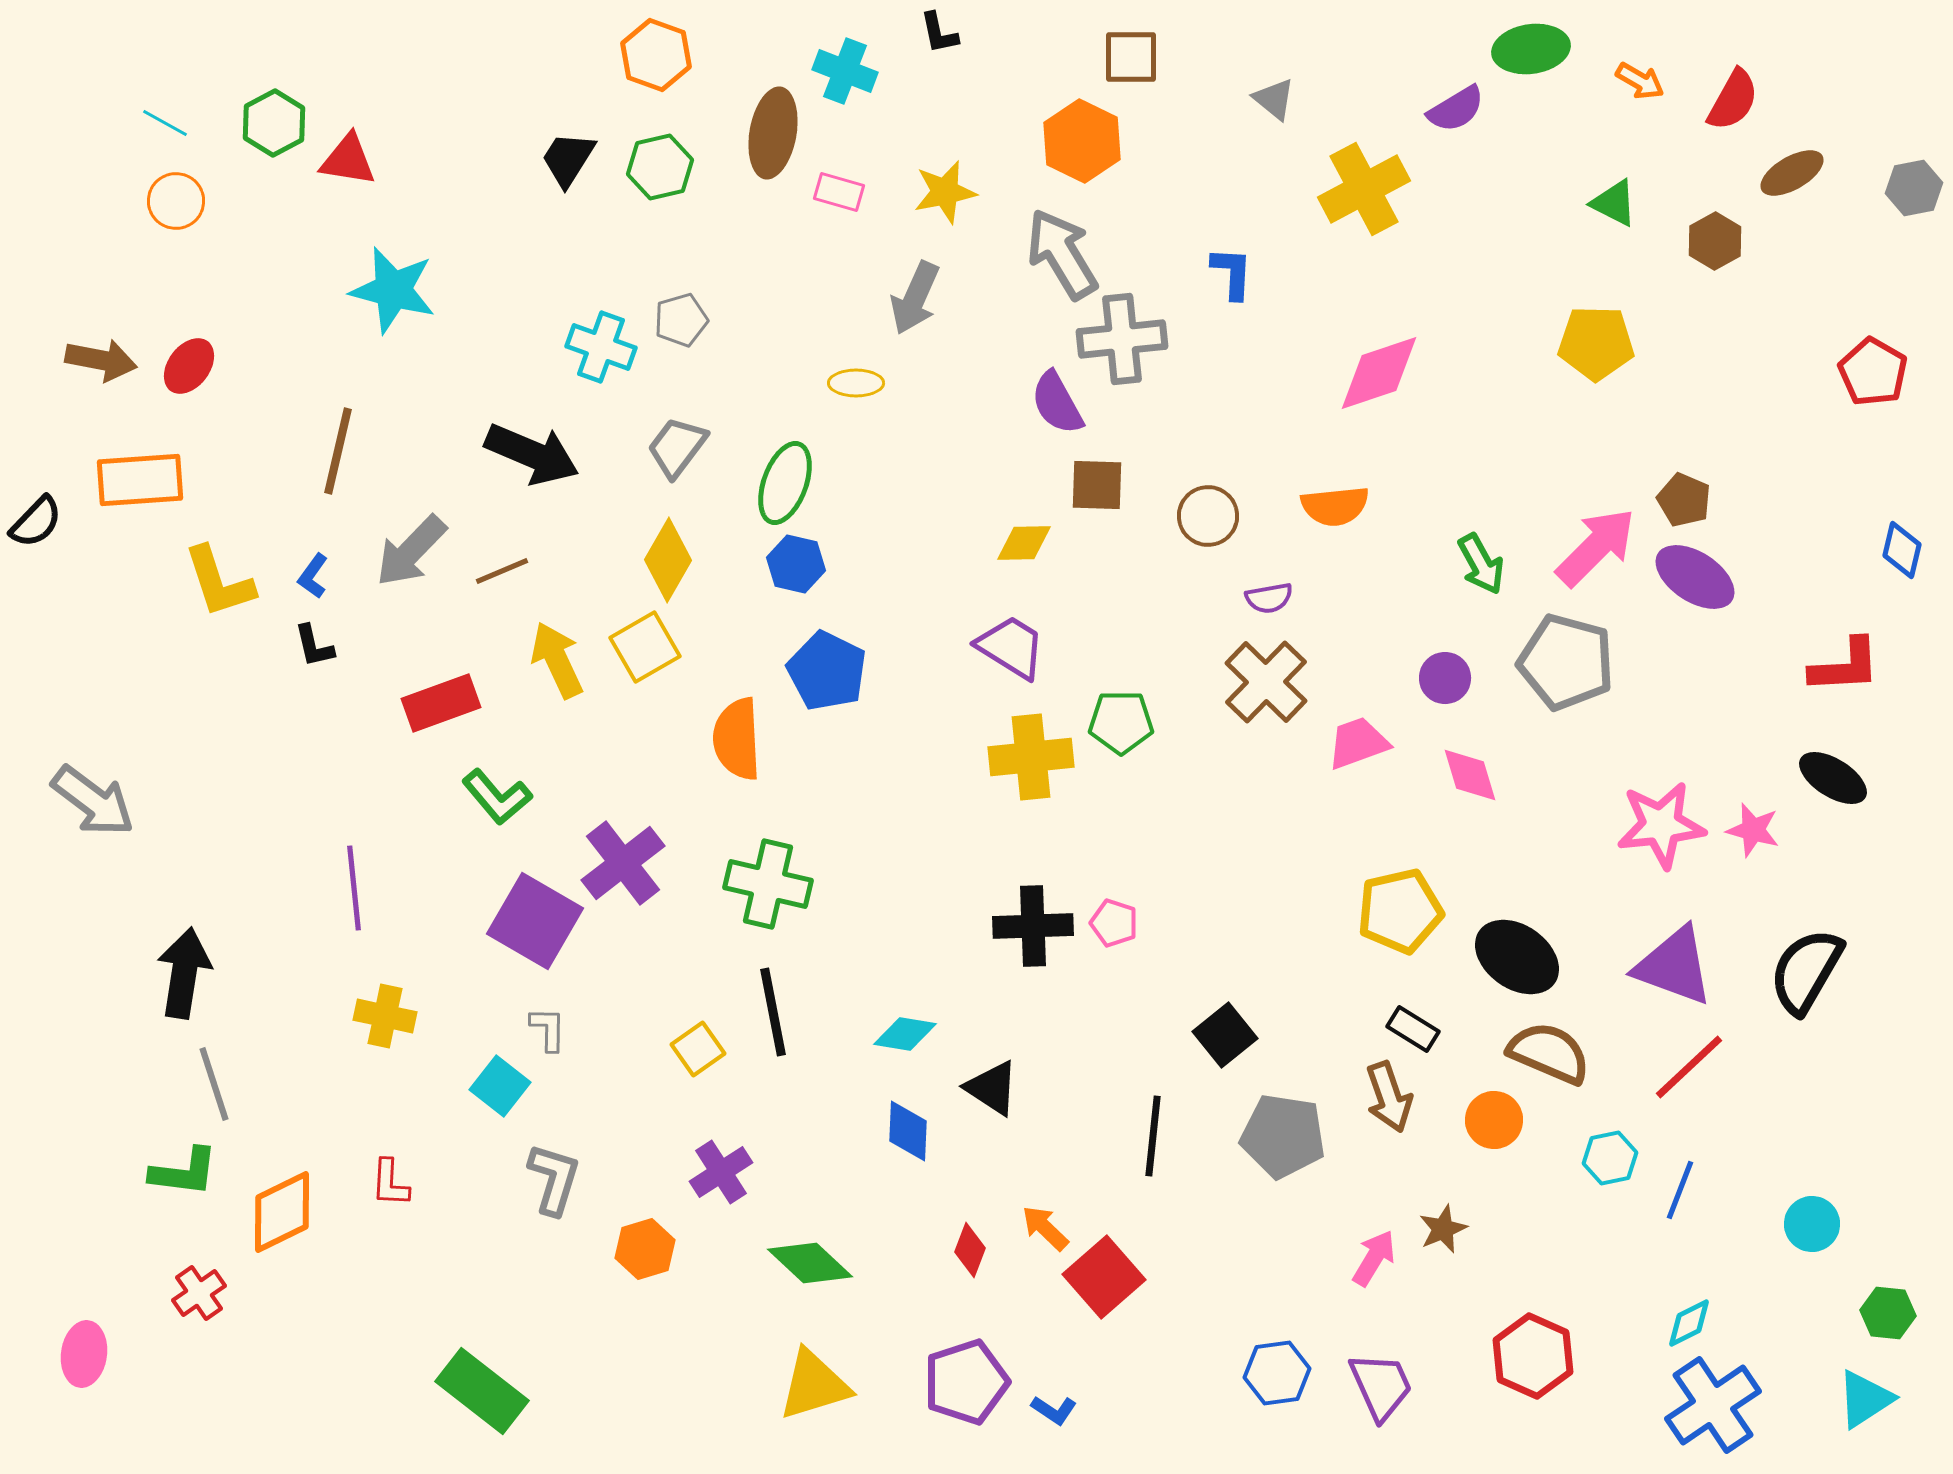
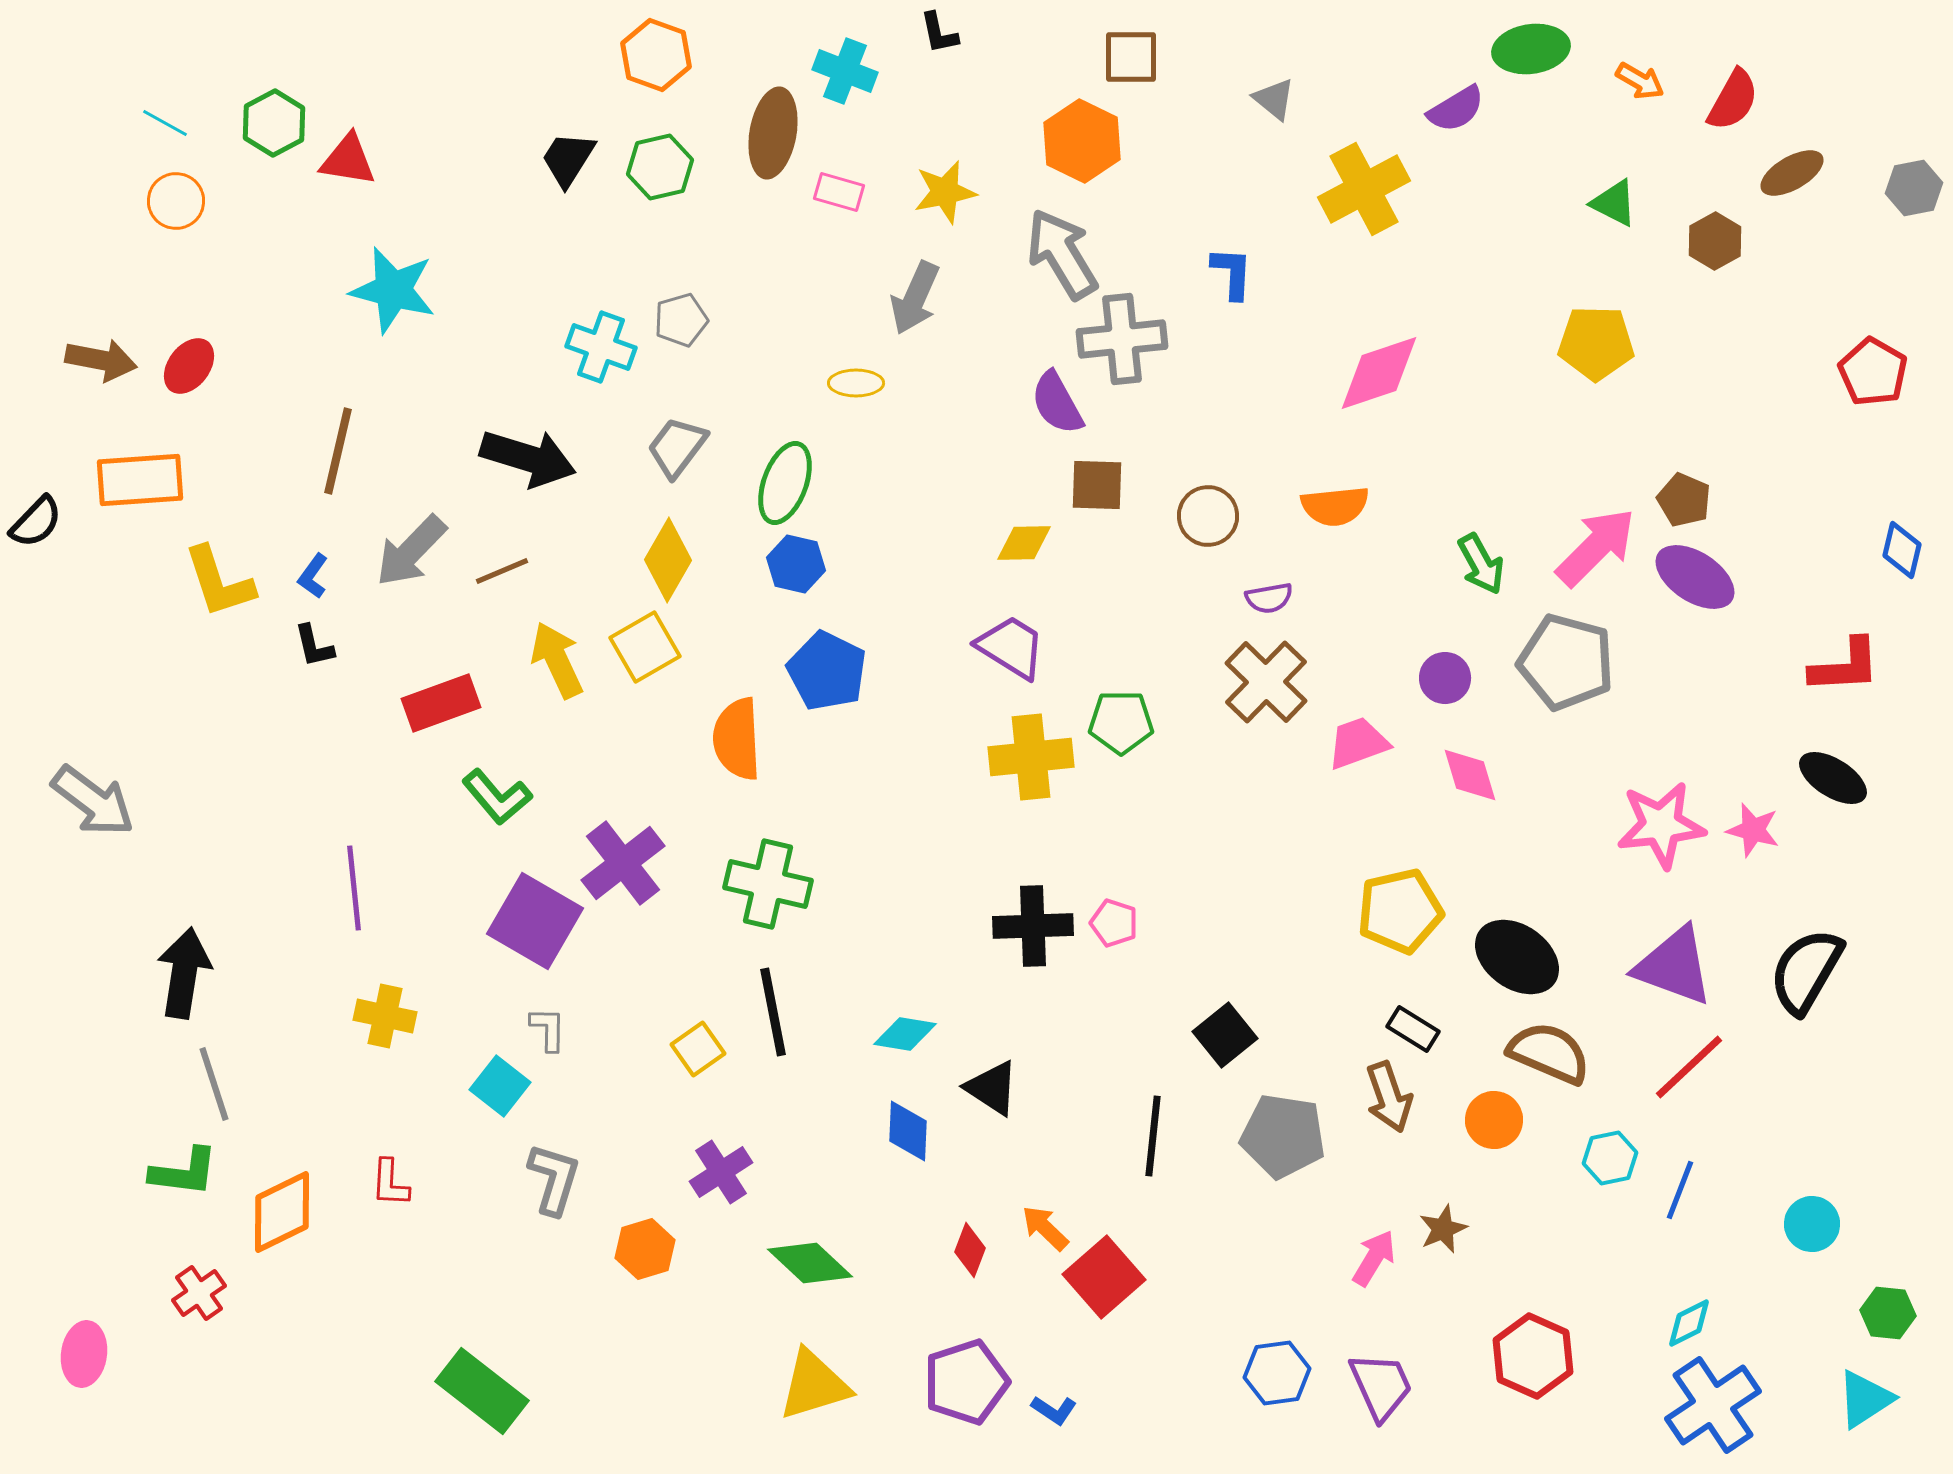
black arrow at (532, 454): moved 4 px left, 4 px down; rotated 6 degrees counterclockwise
